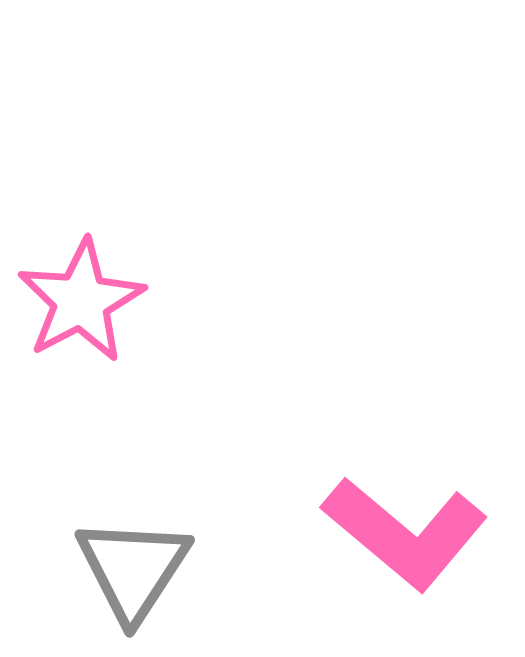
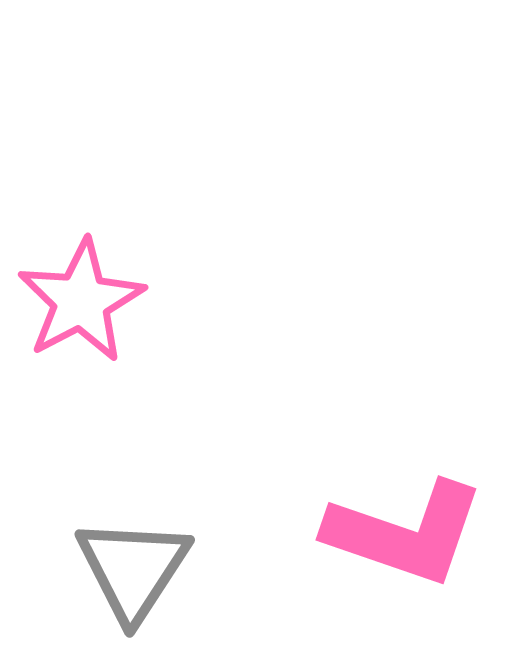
pink L-shape: rotated 21 degrees counterclockwise
